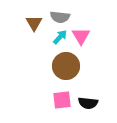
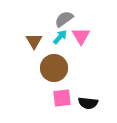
gray semicircle: moved 4 px right, 2 px down; rotated 138 degrees clockwise
brown triangle: moved 18 px down
brown circle: moved 12 px left, 2 px down
pink square: moved 2 px up
